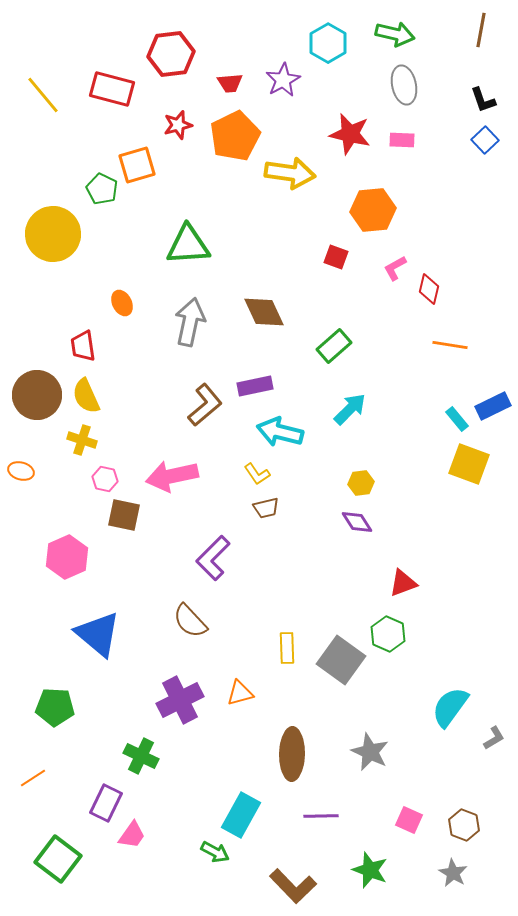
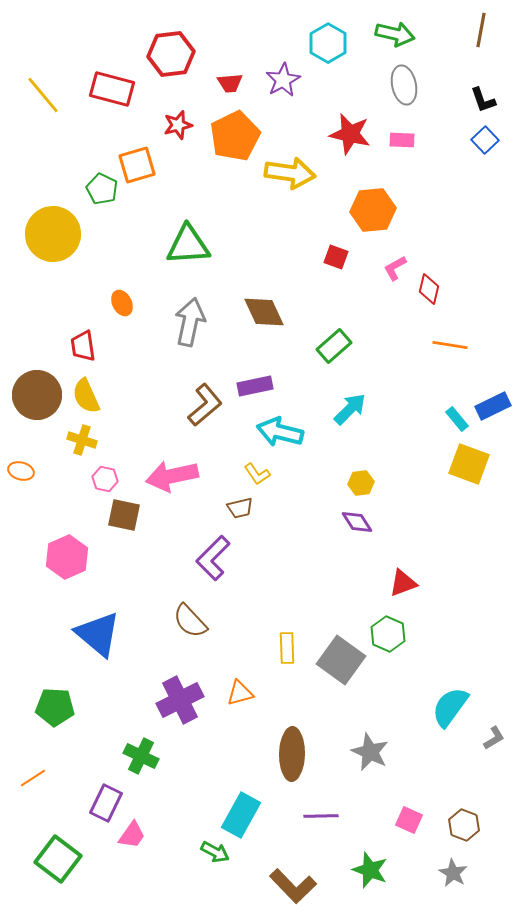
brown trapezoid at (266, 508): moved 26 px left
